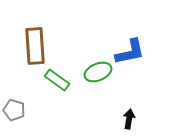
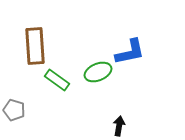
black arrow: moved 10 px left, 7 px down
